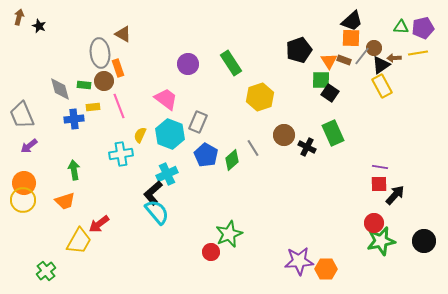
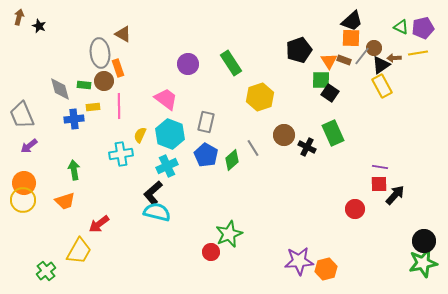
green triangle at (401, 27): rotated 21 degrees clockwise
pink line at (119, 106): rotated 20 degrees clockwise
gray rectangle at (198, 122): moved 8 px right; rotated 10 degrees counterclockwise
cyan cross at (167, 174): moved 8 px up
cyan semicircle at (157, 212): rotated 36 degrees counterclockwise
red circle at (374, 223): moved 19 px left, 14 px up
yellow trapezoid at (79, 241): moved 10 px down
green star at (381, 241): moved 42 px right, 22 px down
orange hexagon at (326, 269): rotated 15 degrees counterclockwise
